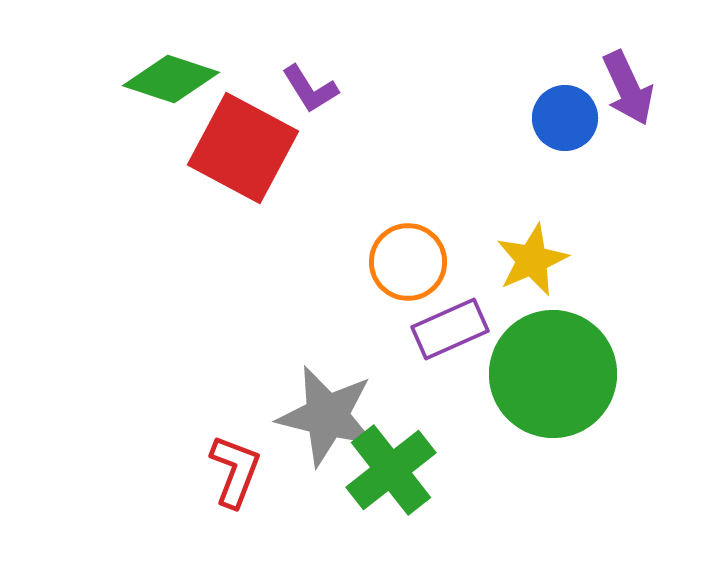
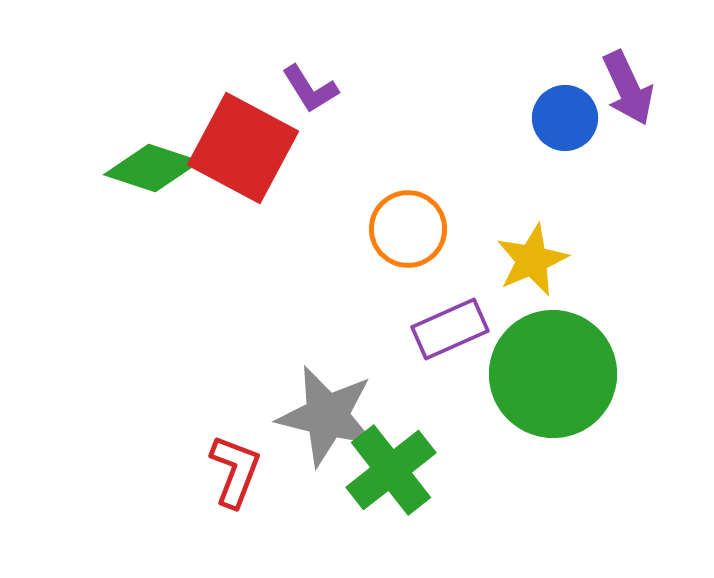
green diamond: moved 19 px left, 89 px down
orange circle: moved 33 px up
